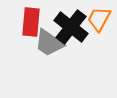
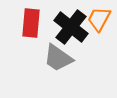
red rectangle: moved 1 px down
gray trapezoid: moved 9 px right, 15 px down
